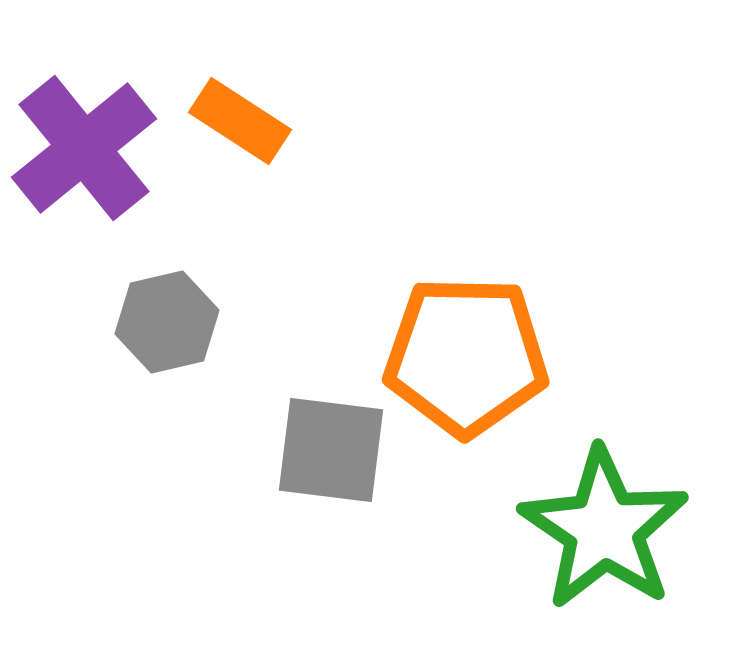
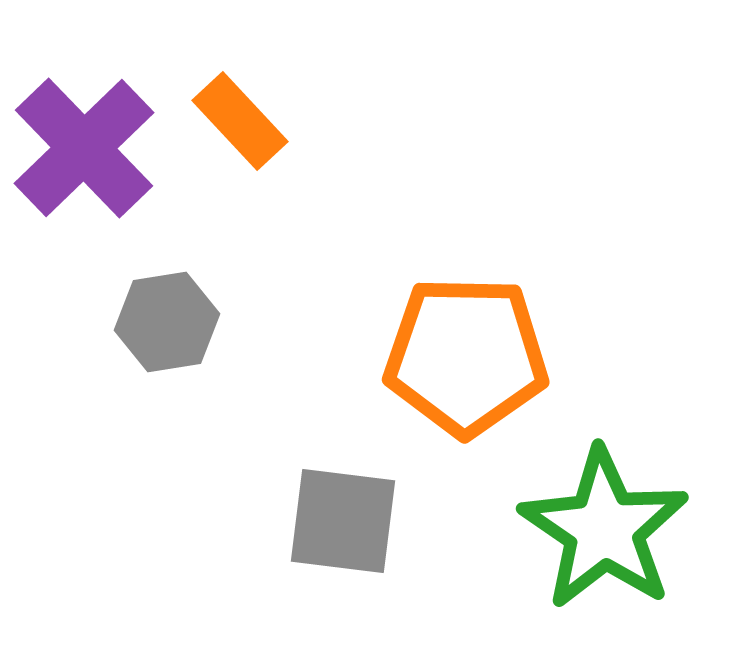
orange rectangle: rotated 14 degrees clockwise
purple cross: rotated 5 degrees counterclockwise
gray hexagon: rotated 4 degrees clockwise
gray square: moved 12 px right, 71 px down
